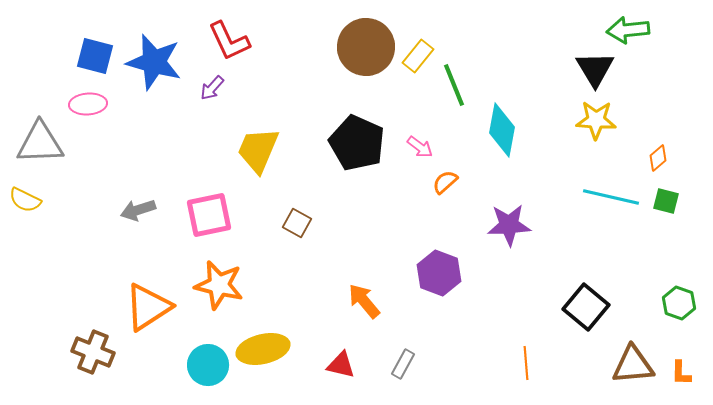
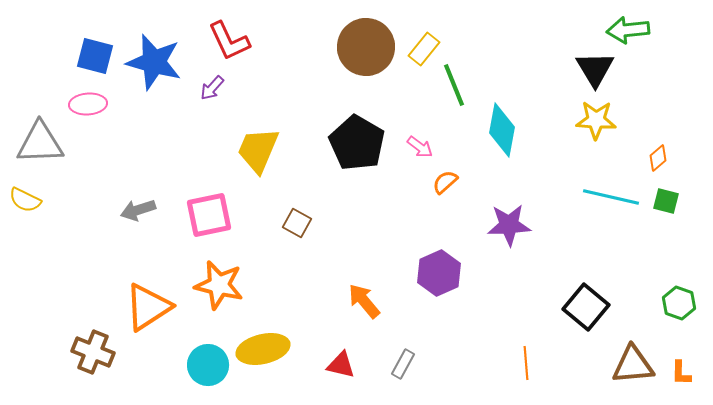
yellow rectangle: moved 6 px right, 7 px up
black pentagon: rotated 6 degrees clockwise
purple hexagon: rotated 15 degrees clockwise
